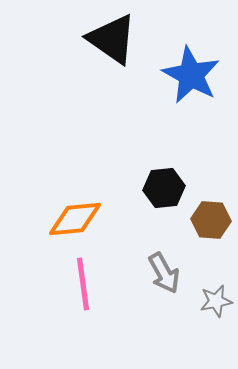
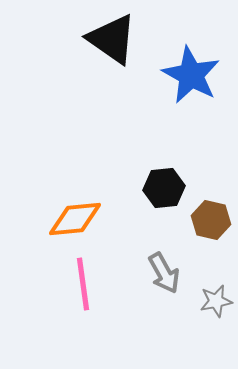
brown hexagon: rotated 9 degrees clockwise
